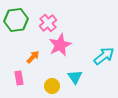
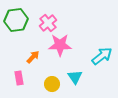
pink star: rotated 25 degrees clockwise
cyan arrow: moved 2 px left
yellow circle: moved 2 px up
